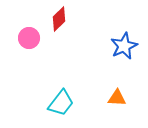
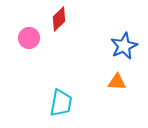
orange triangle: moved 16 px up
cyan trapezoid: rotated 28 degrees counterclockwise
